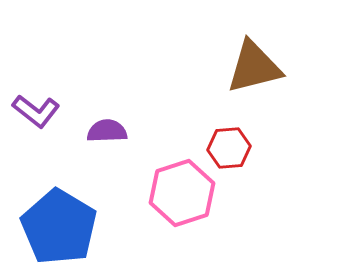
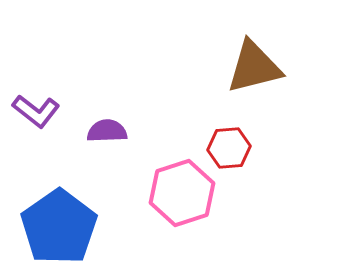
blue pentagon: rotated 6 degrees clockwise
